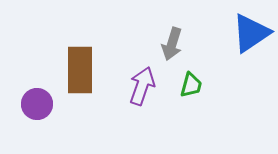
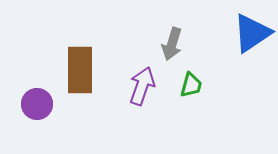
blue triangle: moved 1 px right
